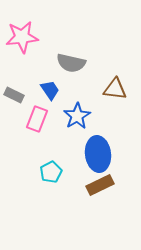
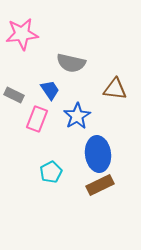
pink star: moved 3 px up
